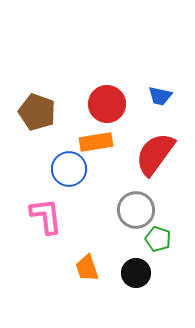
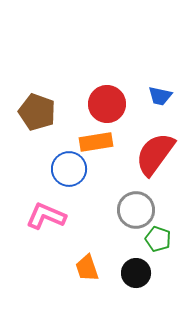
pink L-shape: rotated 60 degrees counterclockwise
